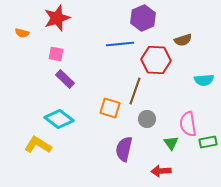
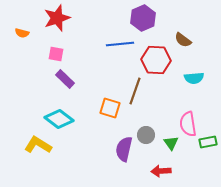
brown semicircle: rotated 54 degrees clockwise
cyan semicircle: moved 10 px left, 2 px up
gray circle: moved 1 px left, 16 px down
